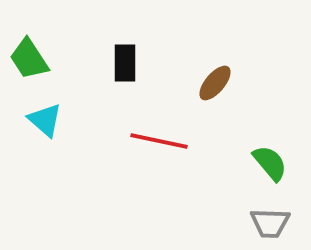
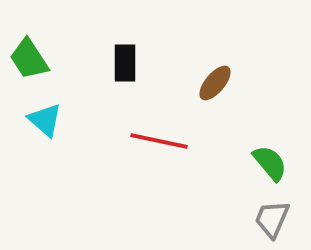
gray trapezoid: moved 2 px right, 4 px up; rotated 111 degrees clockwise
